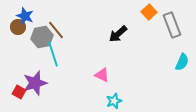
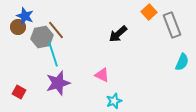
purple star: moved 23 px right
